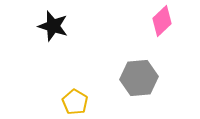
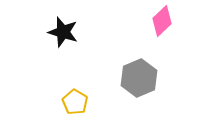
black star: moved 10 px right, 6 px down
gray hexagon: rotated 18 degrees counterclockwise
